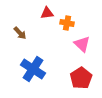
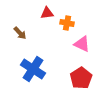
pink triangle: rotated 18 degrees counterclockwise
